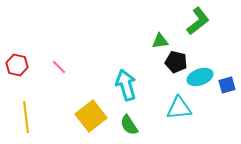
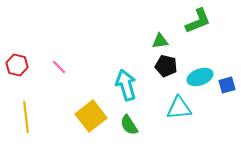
green L-shape: rotated 16 degrees clockwise
black pentagon: moved 10 px left, 4 px down
